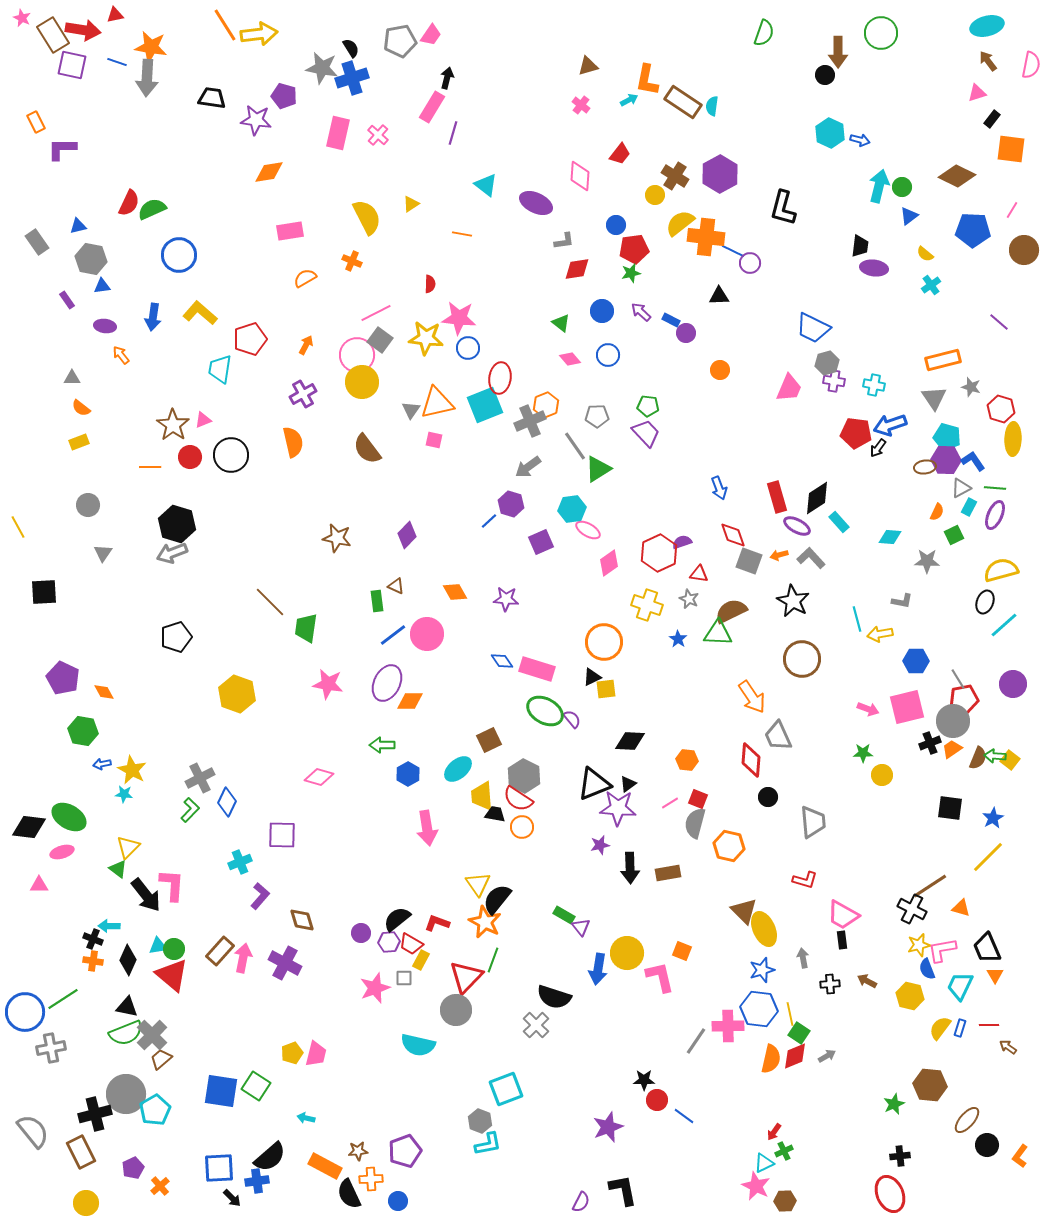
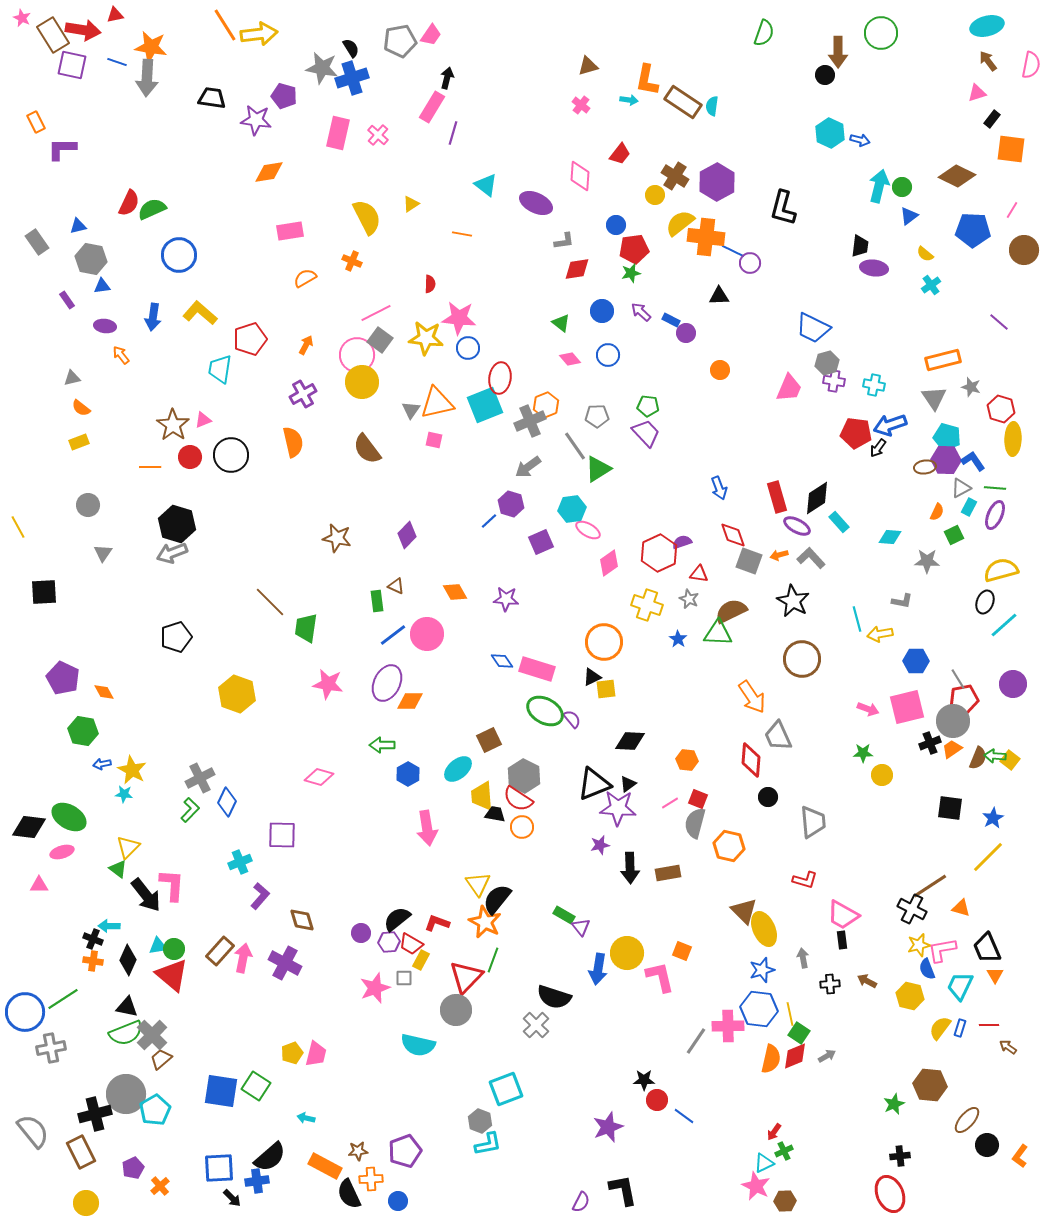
cyan arrow at (629, 100): rotated 36 degrees clockwise
purple hexagon at (720, 174): moved 3 px left, 8 px down
gray triangle at (72, 378): rotated 12 degrees counterclockwise
